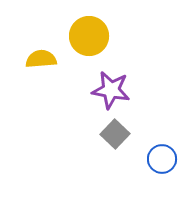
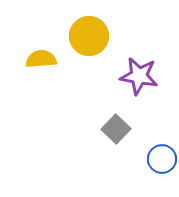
purple star: moved 28 px right, 14 px up
gray square: moved 1 px right, 5 px up
